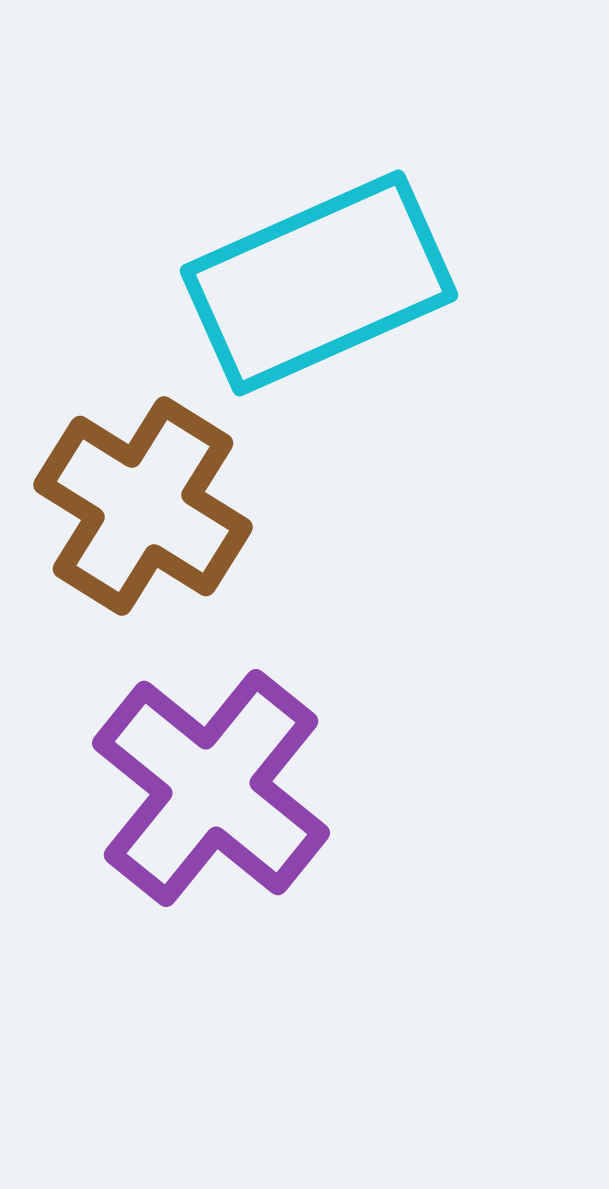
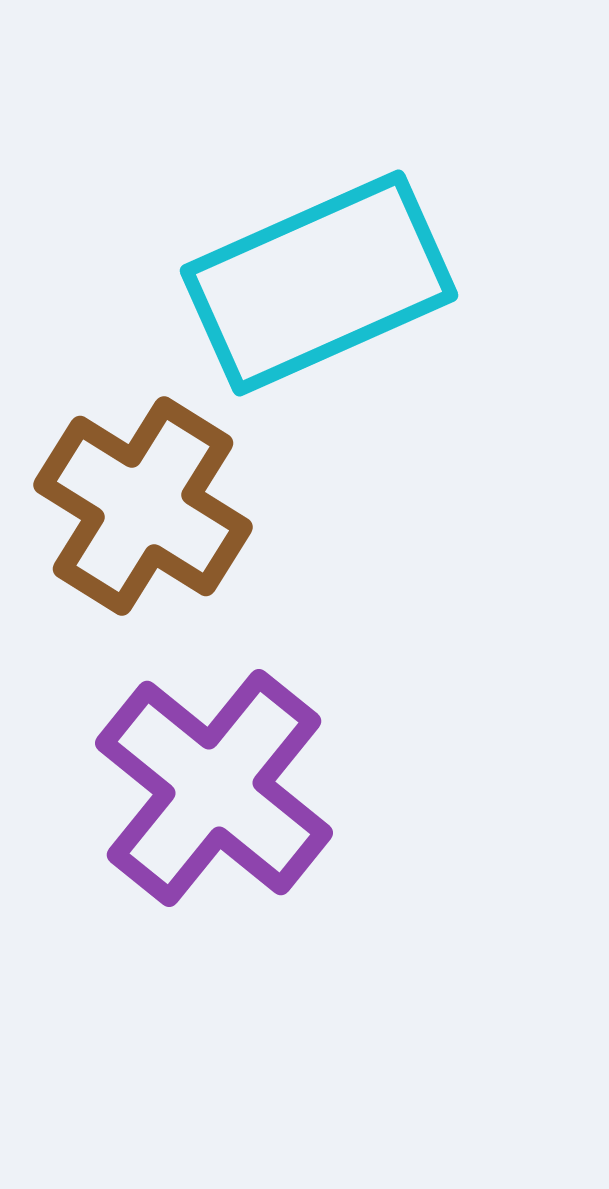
purple cross: moved 3 px right
